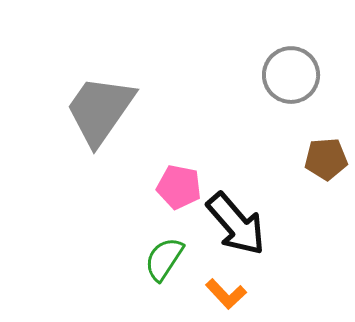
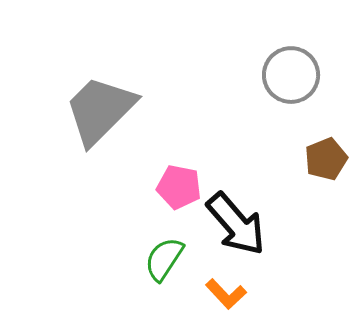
gray trapezoid: rotated 10 degrees clockwise
brown pentagon: rotated 18 degrees counterclockwise
